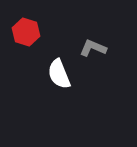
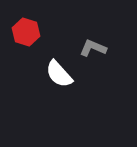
white semicircle: rotated 20 degrees counterclockwise
